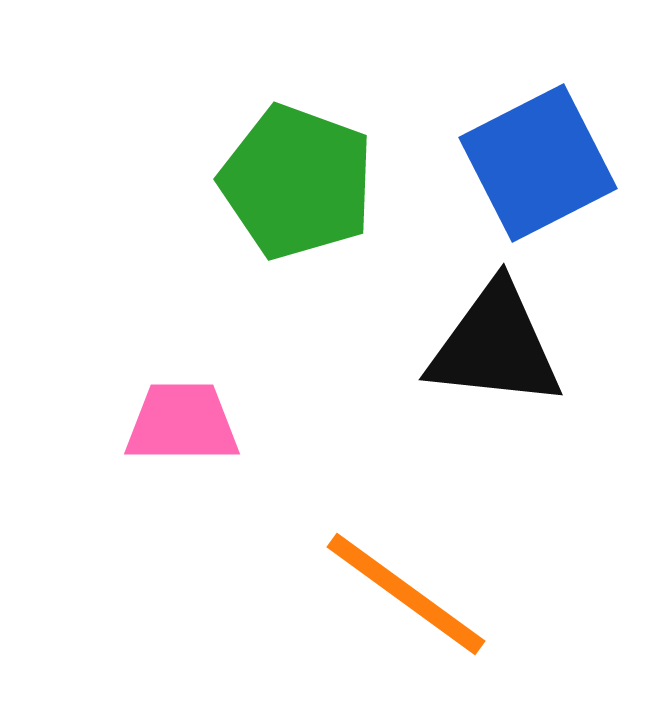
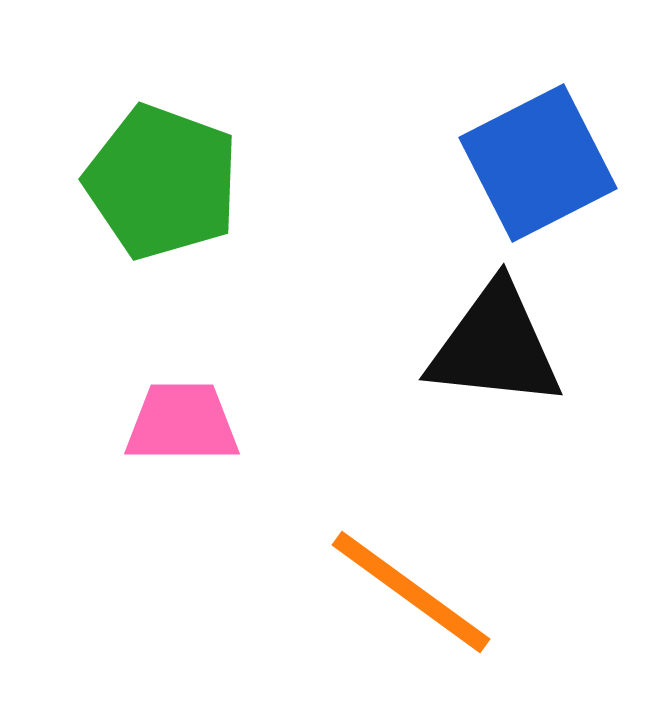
green pentagon: moved 135 px left
orange line: moved 5 px right, 2 px up
